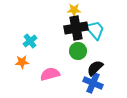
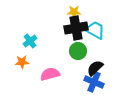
yellow star: moved 2 px down
cyan trapezoid: rotated 20 degrees counterclockwise
blue cross: moved 1 px right, 1 px up
